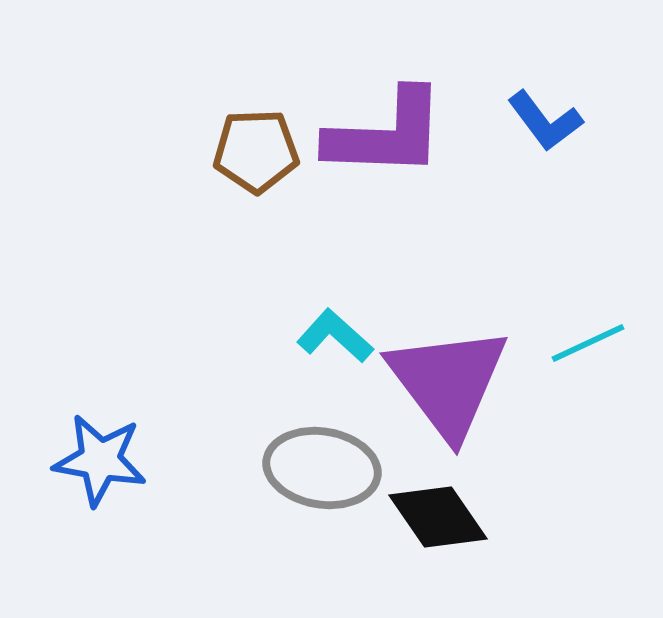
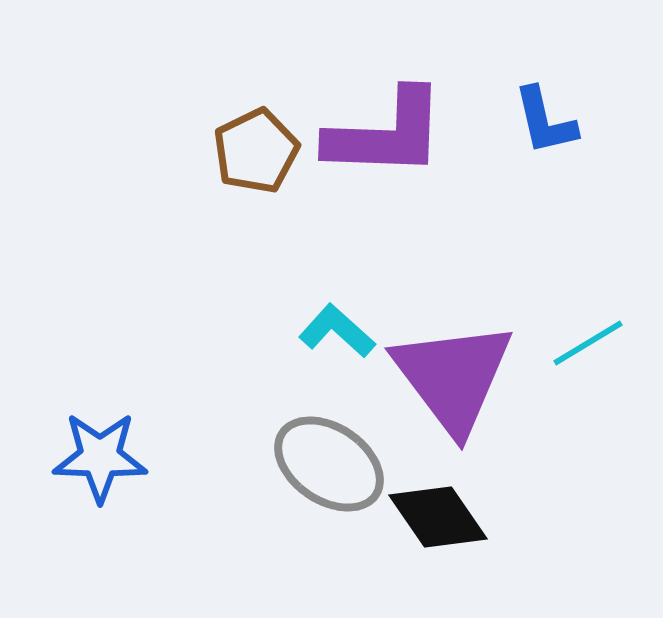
blue L-shape: rotated 24 degrees clockwise
brown pentagon: rotated 24 degrees counterclockwise
cyan L-shape: moved 2 px right, 5 px up
cyan line: rotated 6 degrees counterclockwise
purple triangle: moved 5 px right, 5 px up
blue star: moved 3 px up; rotated 8 degrees counterclockwise
gray ellipse: moved 7 px right, 4 px up; rotated 25 degrees clockwise
